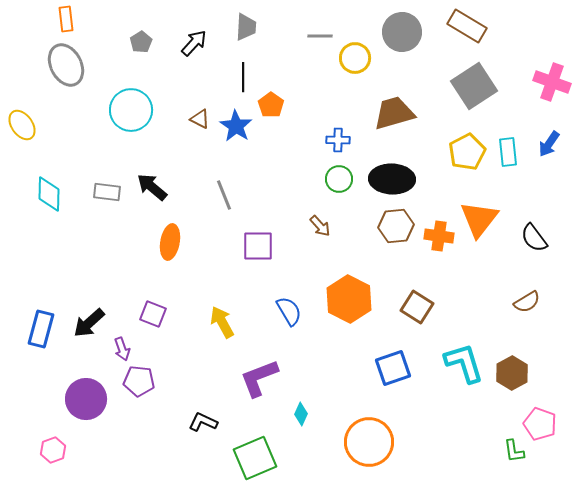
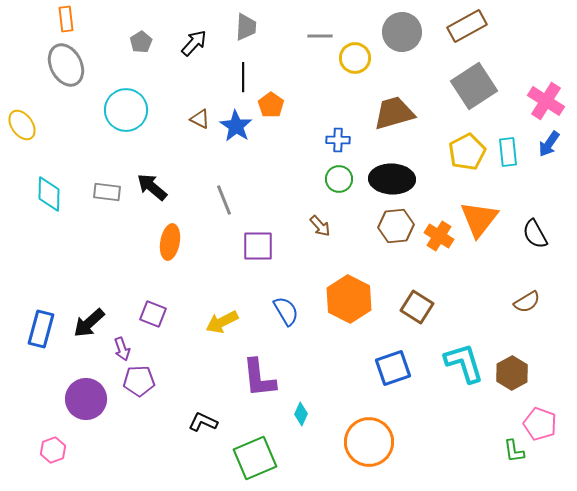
brown rectangle at (467, 26): rotated 60 degrees counterclockwise
pink cross at (552, 82): moved 6 px left, 19 px down; rotated 12 degrees clockwise
cyan circle at (131, 110): moved 5 px left
gray line at (224, 195): moved 5 px down
orange cross at (439, 236): rotated 24 degrees clockwise
black semicircle at (534, 238): moved 1 px right, 4 px up; rotated 8 degrees clockwise
blue semicircle at (289, 311): moved 3 px left
yellow arrow at (222, 322): rotated 88 degrees counterclockwise
purple L-shape at (259, 378): rotated 75 degrees counterclockwise
purple pentagon at (139, 381): rotated 8 degrees counterclockwise
